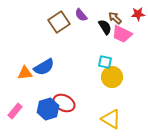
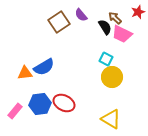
red star: moved 2 px up; rotated 16 degrees counterclockwise
cyan square: moved 1 px right, 3 px up; rotated 16 degrees clockwise
blue hexagon: moved 8 px left, 5 px up; rotated 10 degrees clockwise
